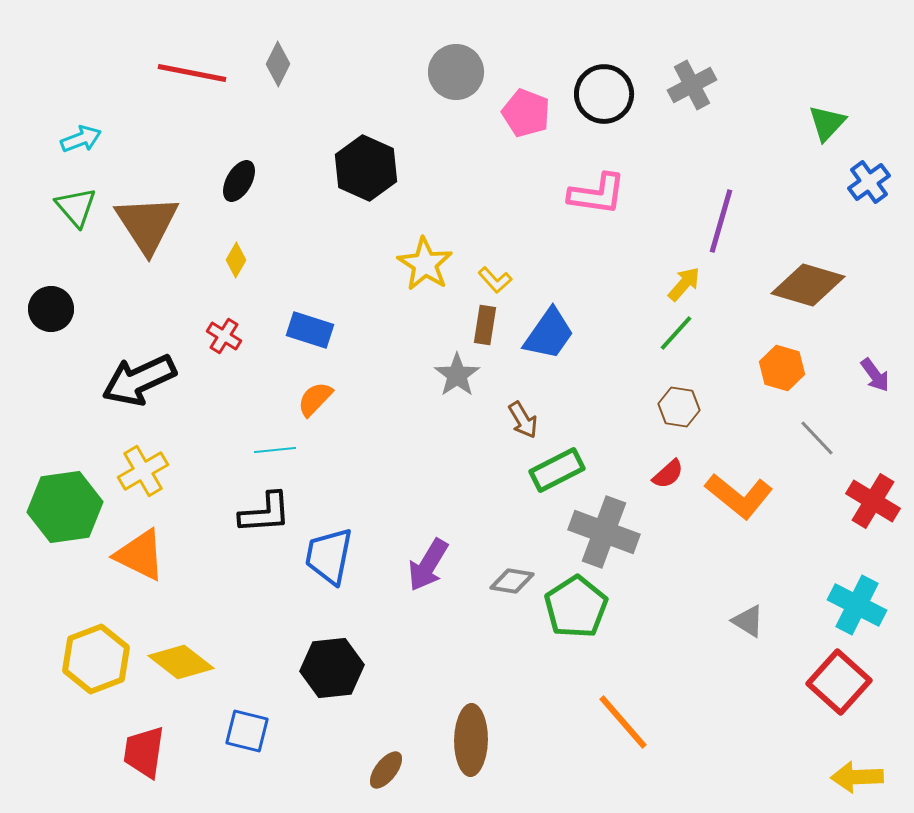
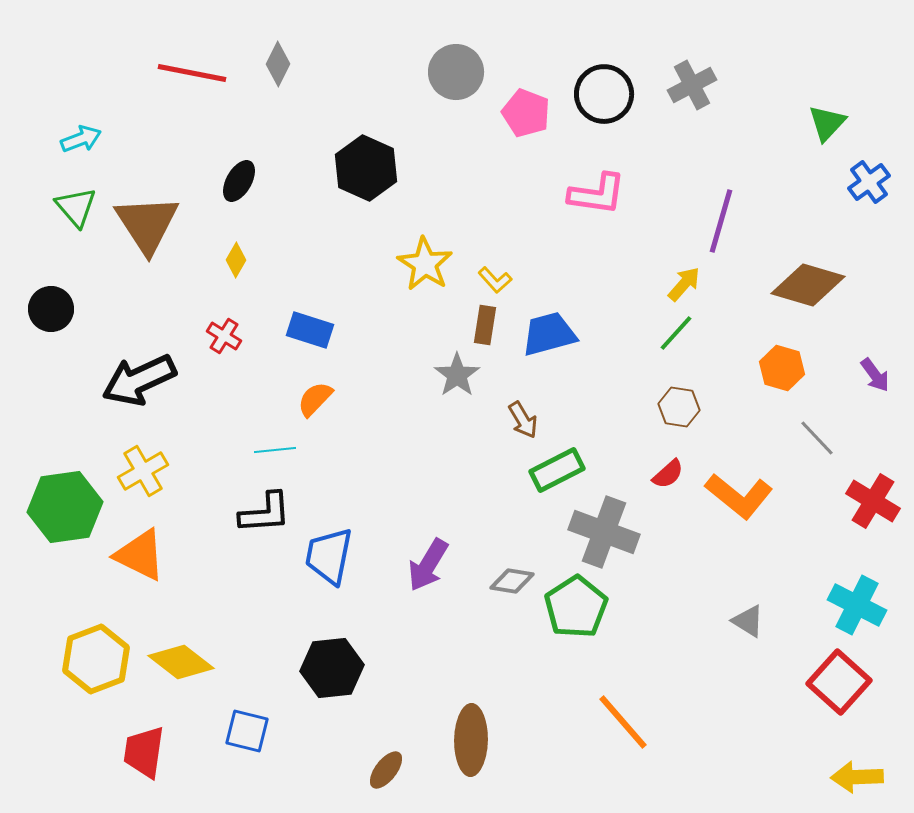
blue trapezoid at (549, 334): rotated 140 degrees counterclockwise
